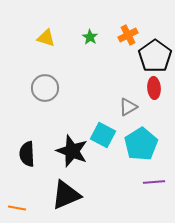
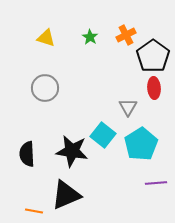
orange cross: moved 2 px left
black pentagon: moved 2 px left
gray triangle: rotated 30 degrees counterclockwise
cyan square: rotated 10 degrees clockwise
black star: rotated 12 degrees counterclockwise
purple line: moved 2 px right, 1 px down
orange line: moved 17 px right, 3 px down
